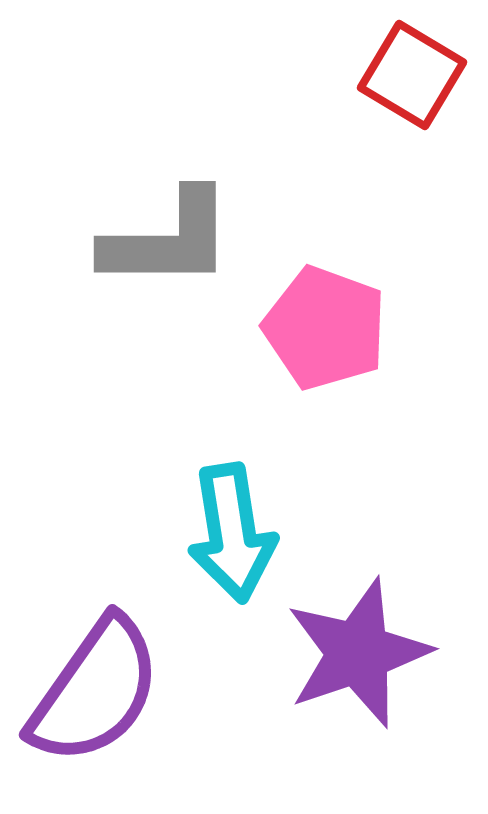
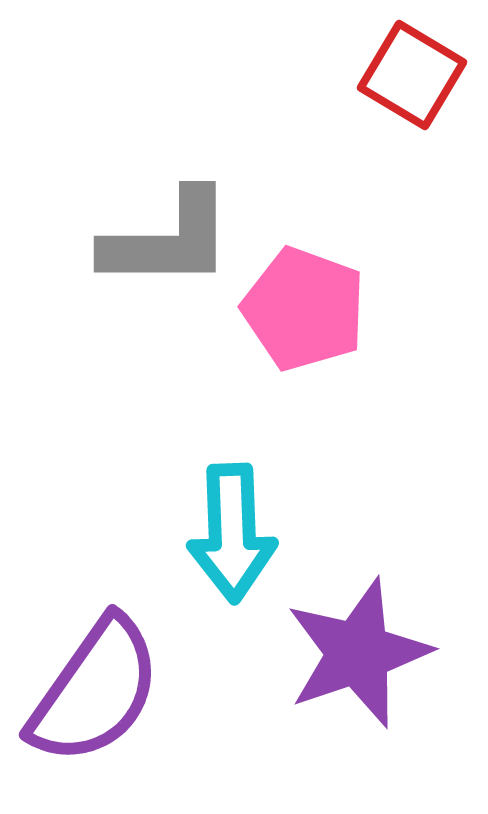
pink pentagon: moved 21 px left, 19 px up
cyan arrow: rotated 7 degrees clockwise
